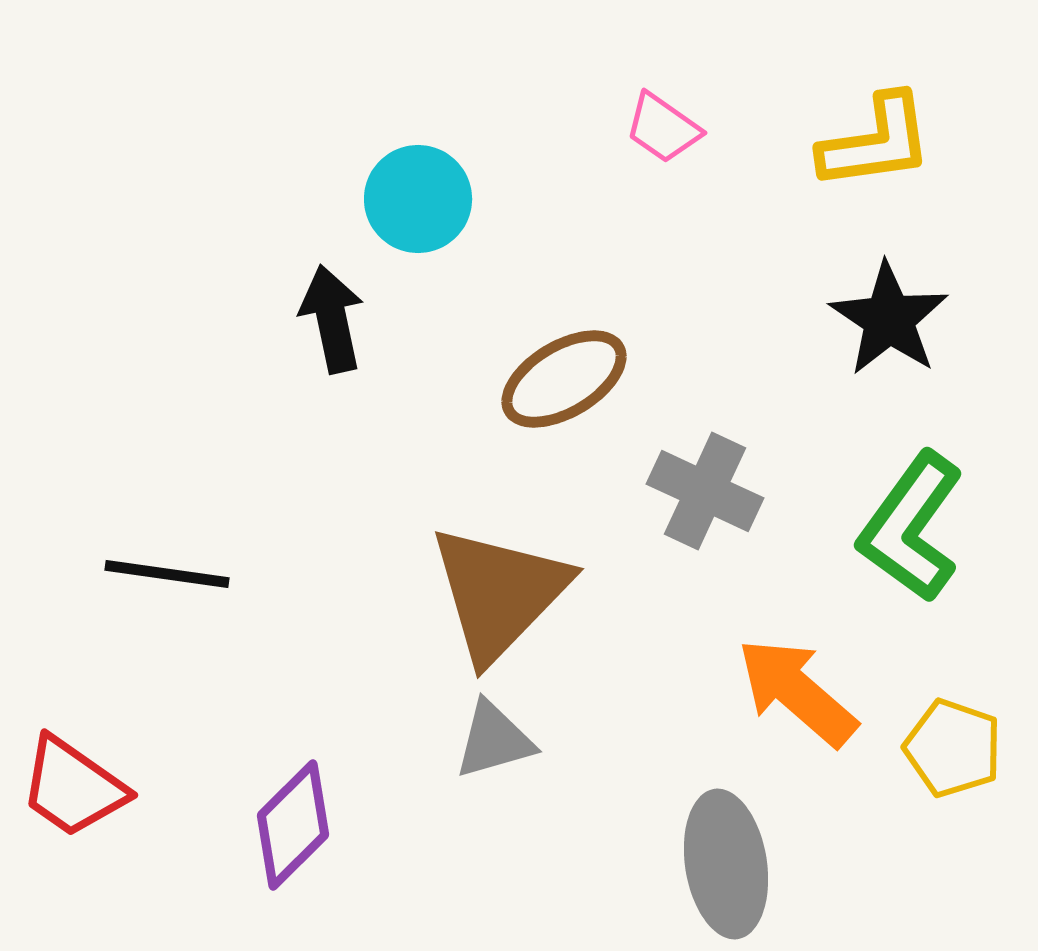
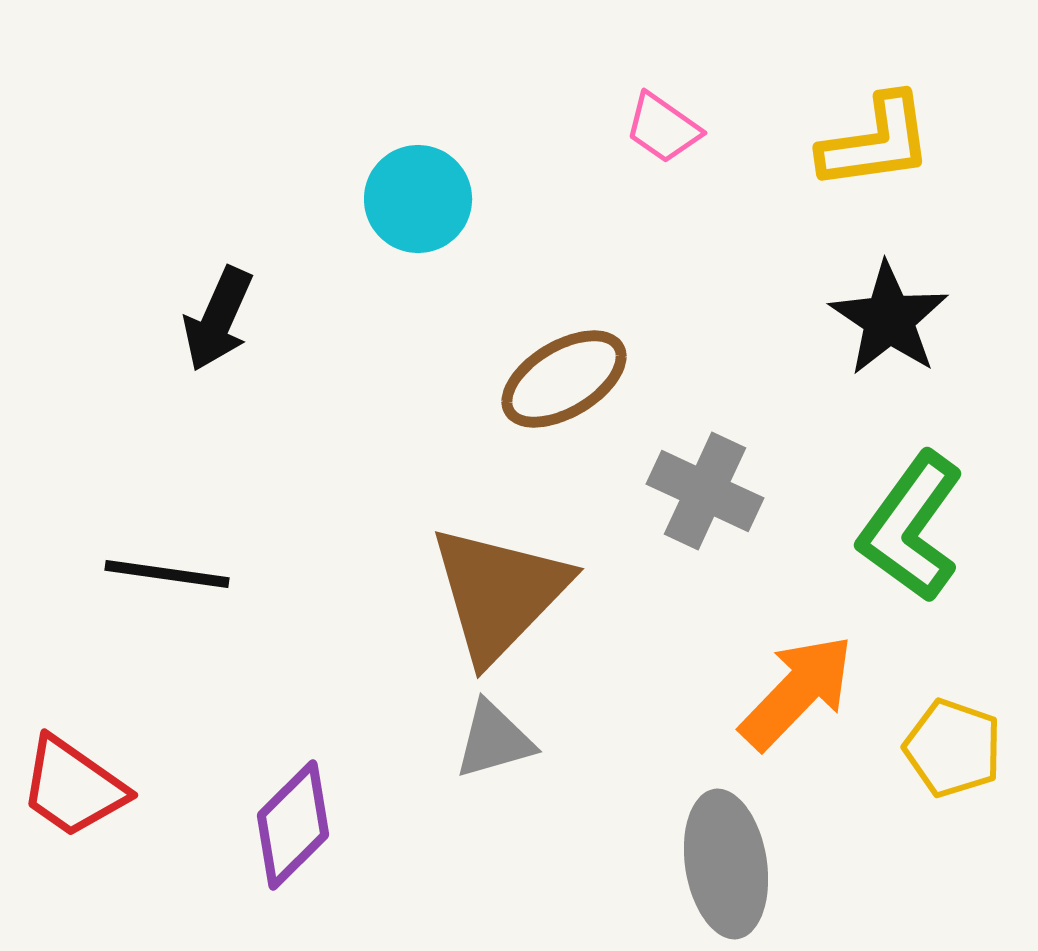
black arrow: moved 114 px left; rotated 144 degrees counterclockwise
orange arrow: rotated 93 degrees clockwise
